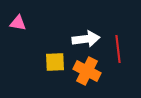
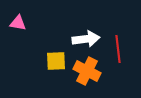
yellow square: moved 1 px right, 1 px up
